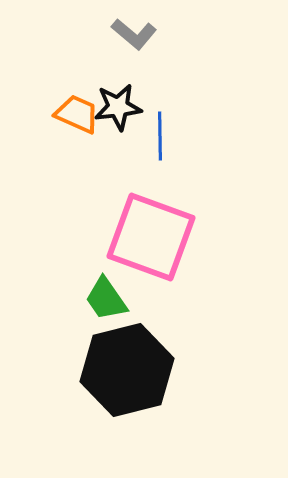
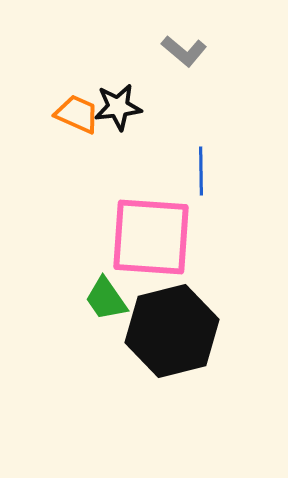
gray L-shape: moved 50 px right, 17 px down
blue line: moved 41 px right, 35 px down
pink square: rotated 16 degrees counterclockwise
black hexagon: moved 45 px right, 39 px up
